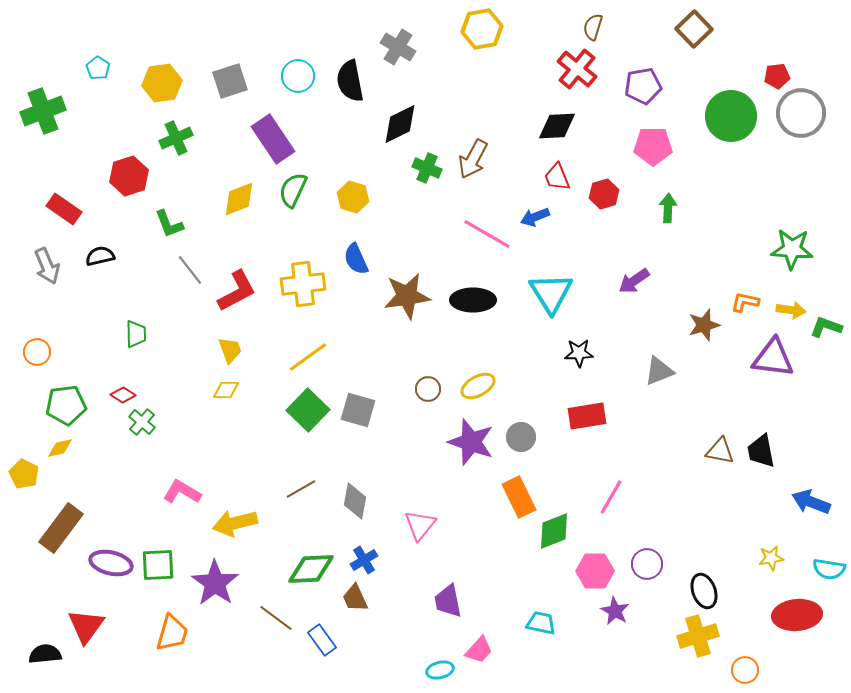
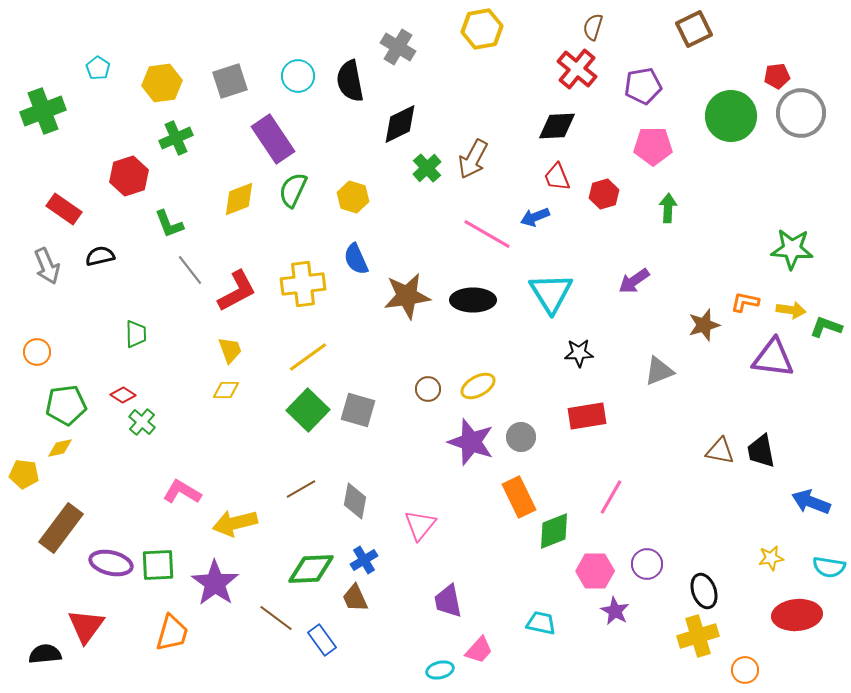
brown square at (694, 29): rotated 18 degrees clockwise
green cross at (427, 168): rotated 24 degrees clockwise
yellow pentagon at (24, 474): rotated 20 degrees counterclockwise
cyan semicircle at (829, 569): moved 2 px up
